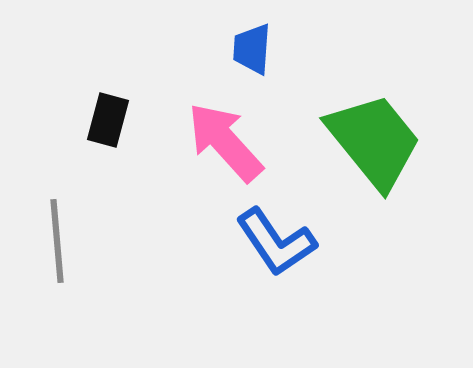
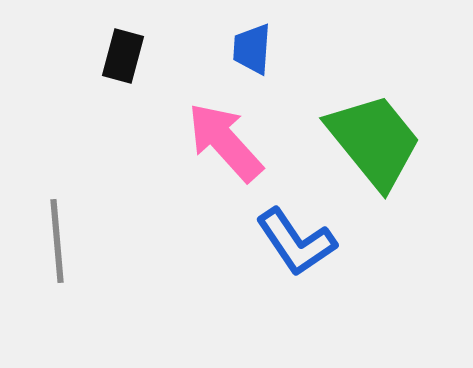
black rectangle: moved 15 px right, 64 px up
blue L-shape: moved 20 px right
